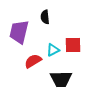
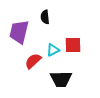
red semicircle: rotated 12 degrees counterclockwise
